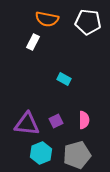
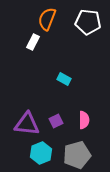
orange semicircle: rotated 100 degrees clockwise
